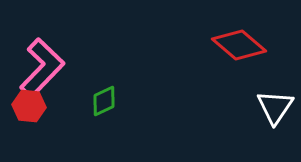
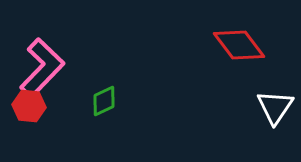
red diamond: rotated 12 degrees clockwise
